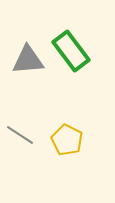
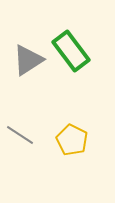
gray triangle: rotated 28 degrees counterclockwise
yellow pentagon: moved 5 px right
